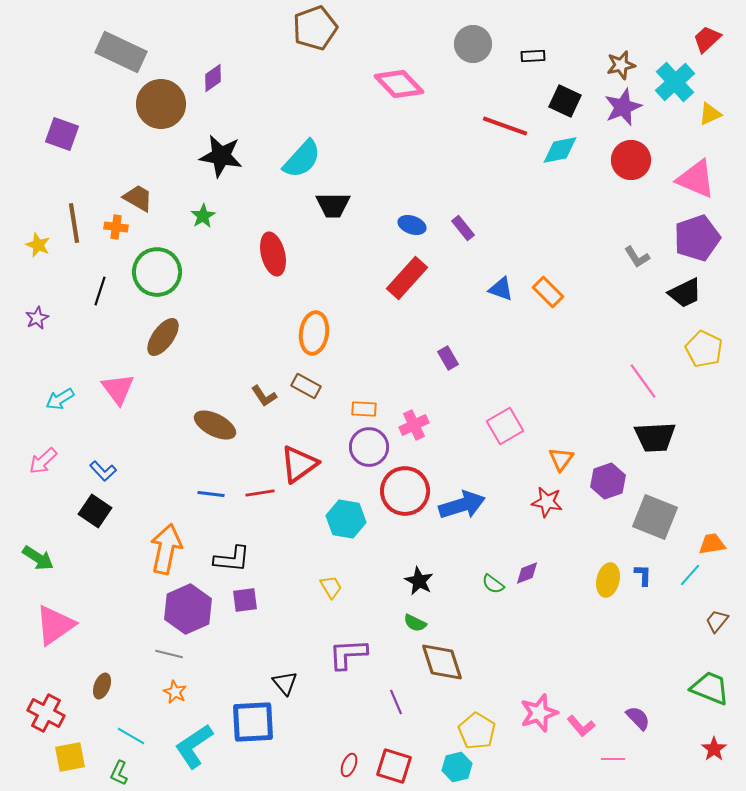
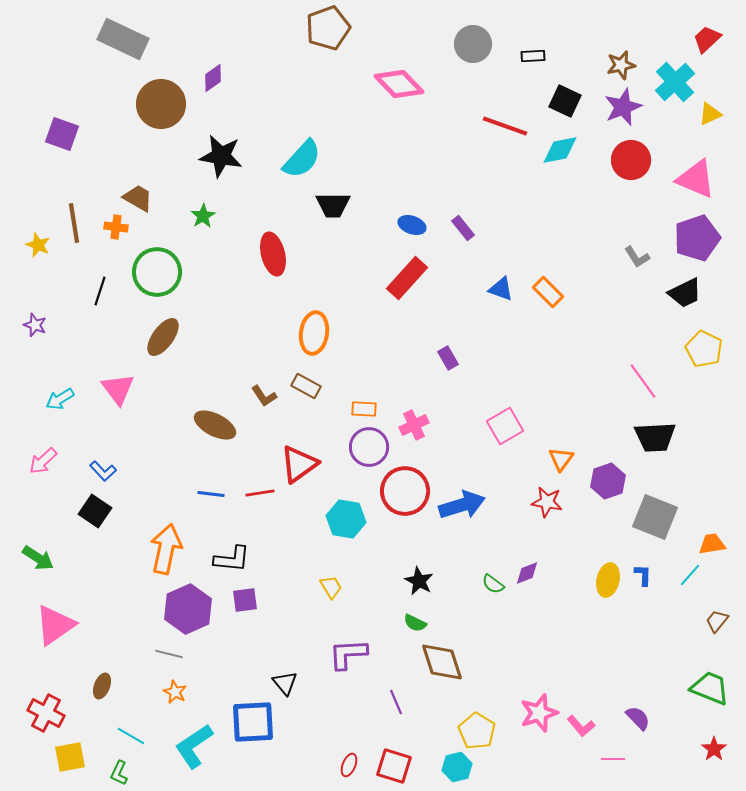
brown pentagon at (315, 28): moved 13 px right
gray rectangle at (121, 52): moved 2 px right, 13 px up
purple star at (37, 318): moved 2 px left, 7 px down; rotated 25 degrees counterclockwise
